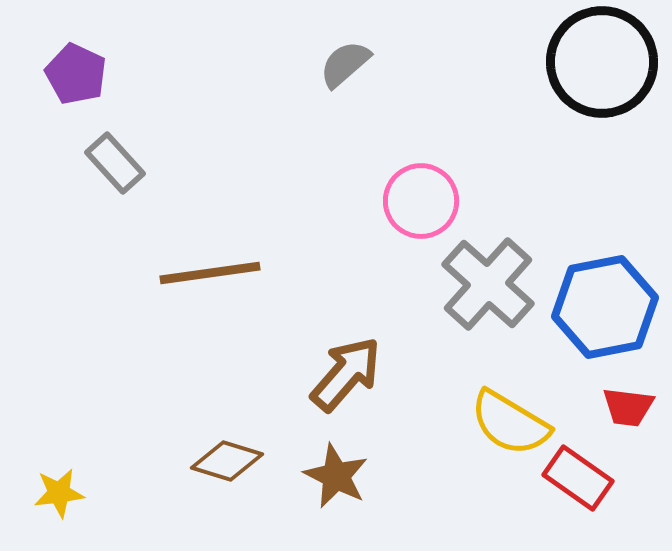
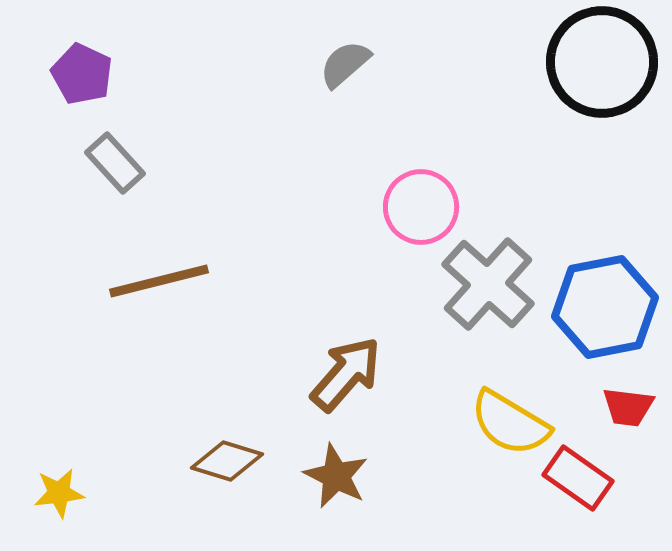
purple pentagon: moved 6 px right
pink circle: moved 6 px down
brown line: moved 51 px left, 8 px down; rotated 6 degrees counterclockwise
